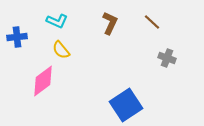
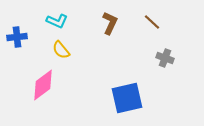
gray cross: moved 2 px left
pink diamond: moved 4 px down
blue square: moved 1 px right, 7 px up; rotated 20 degrees clockwise
